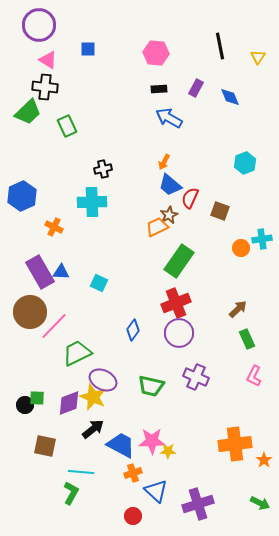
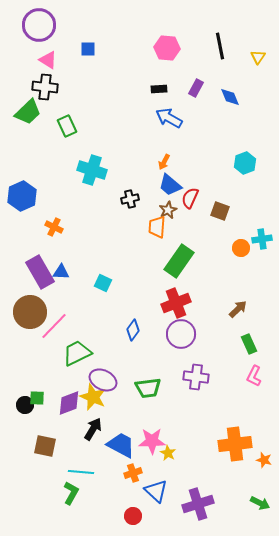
pink hexagon at (156, 53): moved 11 px right, 5 px up
black cross at (103, 169): moved 27 px right, 30 px down
cyan cross at (92, 202): moved 32 px up; rotated 20 degrees clockwise
brown star at (169, 215): moved 1 px left, 5 px up
orange trapezoid at (157, 227): rotated 60 degrees counterclockwise
cyan square at (99, 283): moved 4 px right
purple circle at (179, 333): moved 2 px right, 1 px down
green rectangle at (247, 339): moved 2 px right, 5 px down
purple cross at (196, 377): rotated 15 degrees counterclockwise
green trapezoid at (151, 386): moved 3 px left, 2 px down; rotated 20 degrees counterclockwise
black arrow at (93, 429): rotated 20 degrees counterclockwise
yellow star at (168, 451): moved 2 px down; rotated 28 degrees clockwise
orange star at (264, 460): rotated 21 degrees counterclockwise
